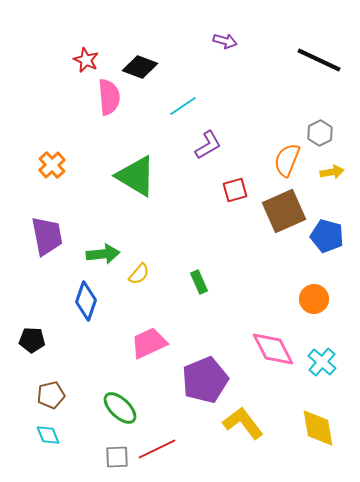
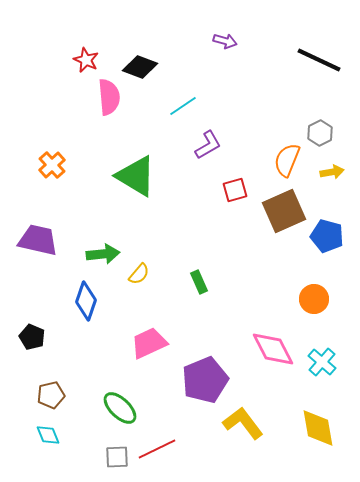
purple trapezoid: moved 9 px left, 4 px down; rotated 66 degrees counterclockwise
black pentagon: moved 3 px up; rotated 20 degrees clockwise
